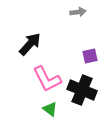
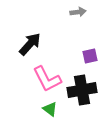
black cross: rotated 32 degrees counterclockwise
